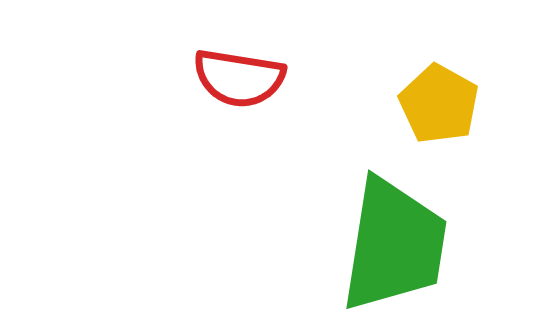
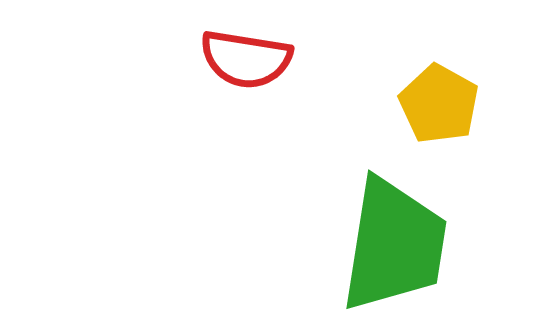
red semicircle: moved 7 px right, 19 px up
